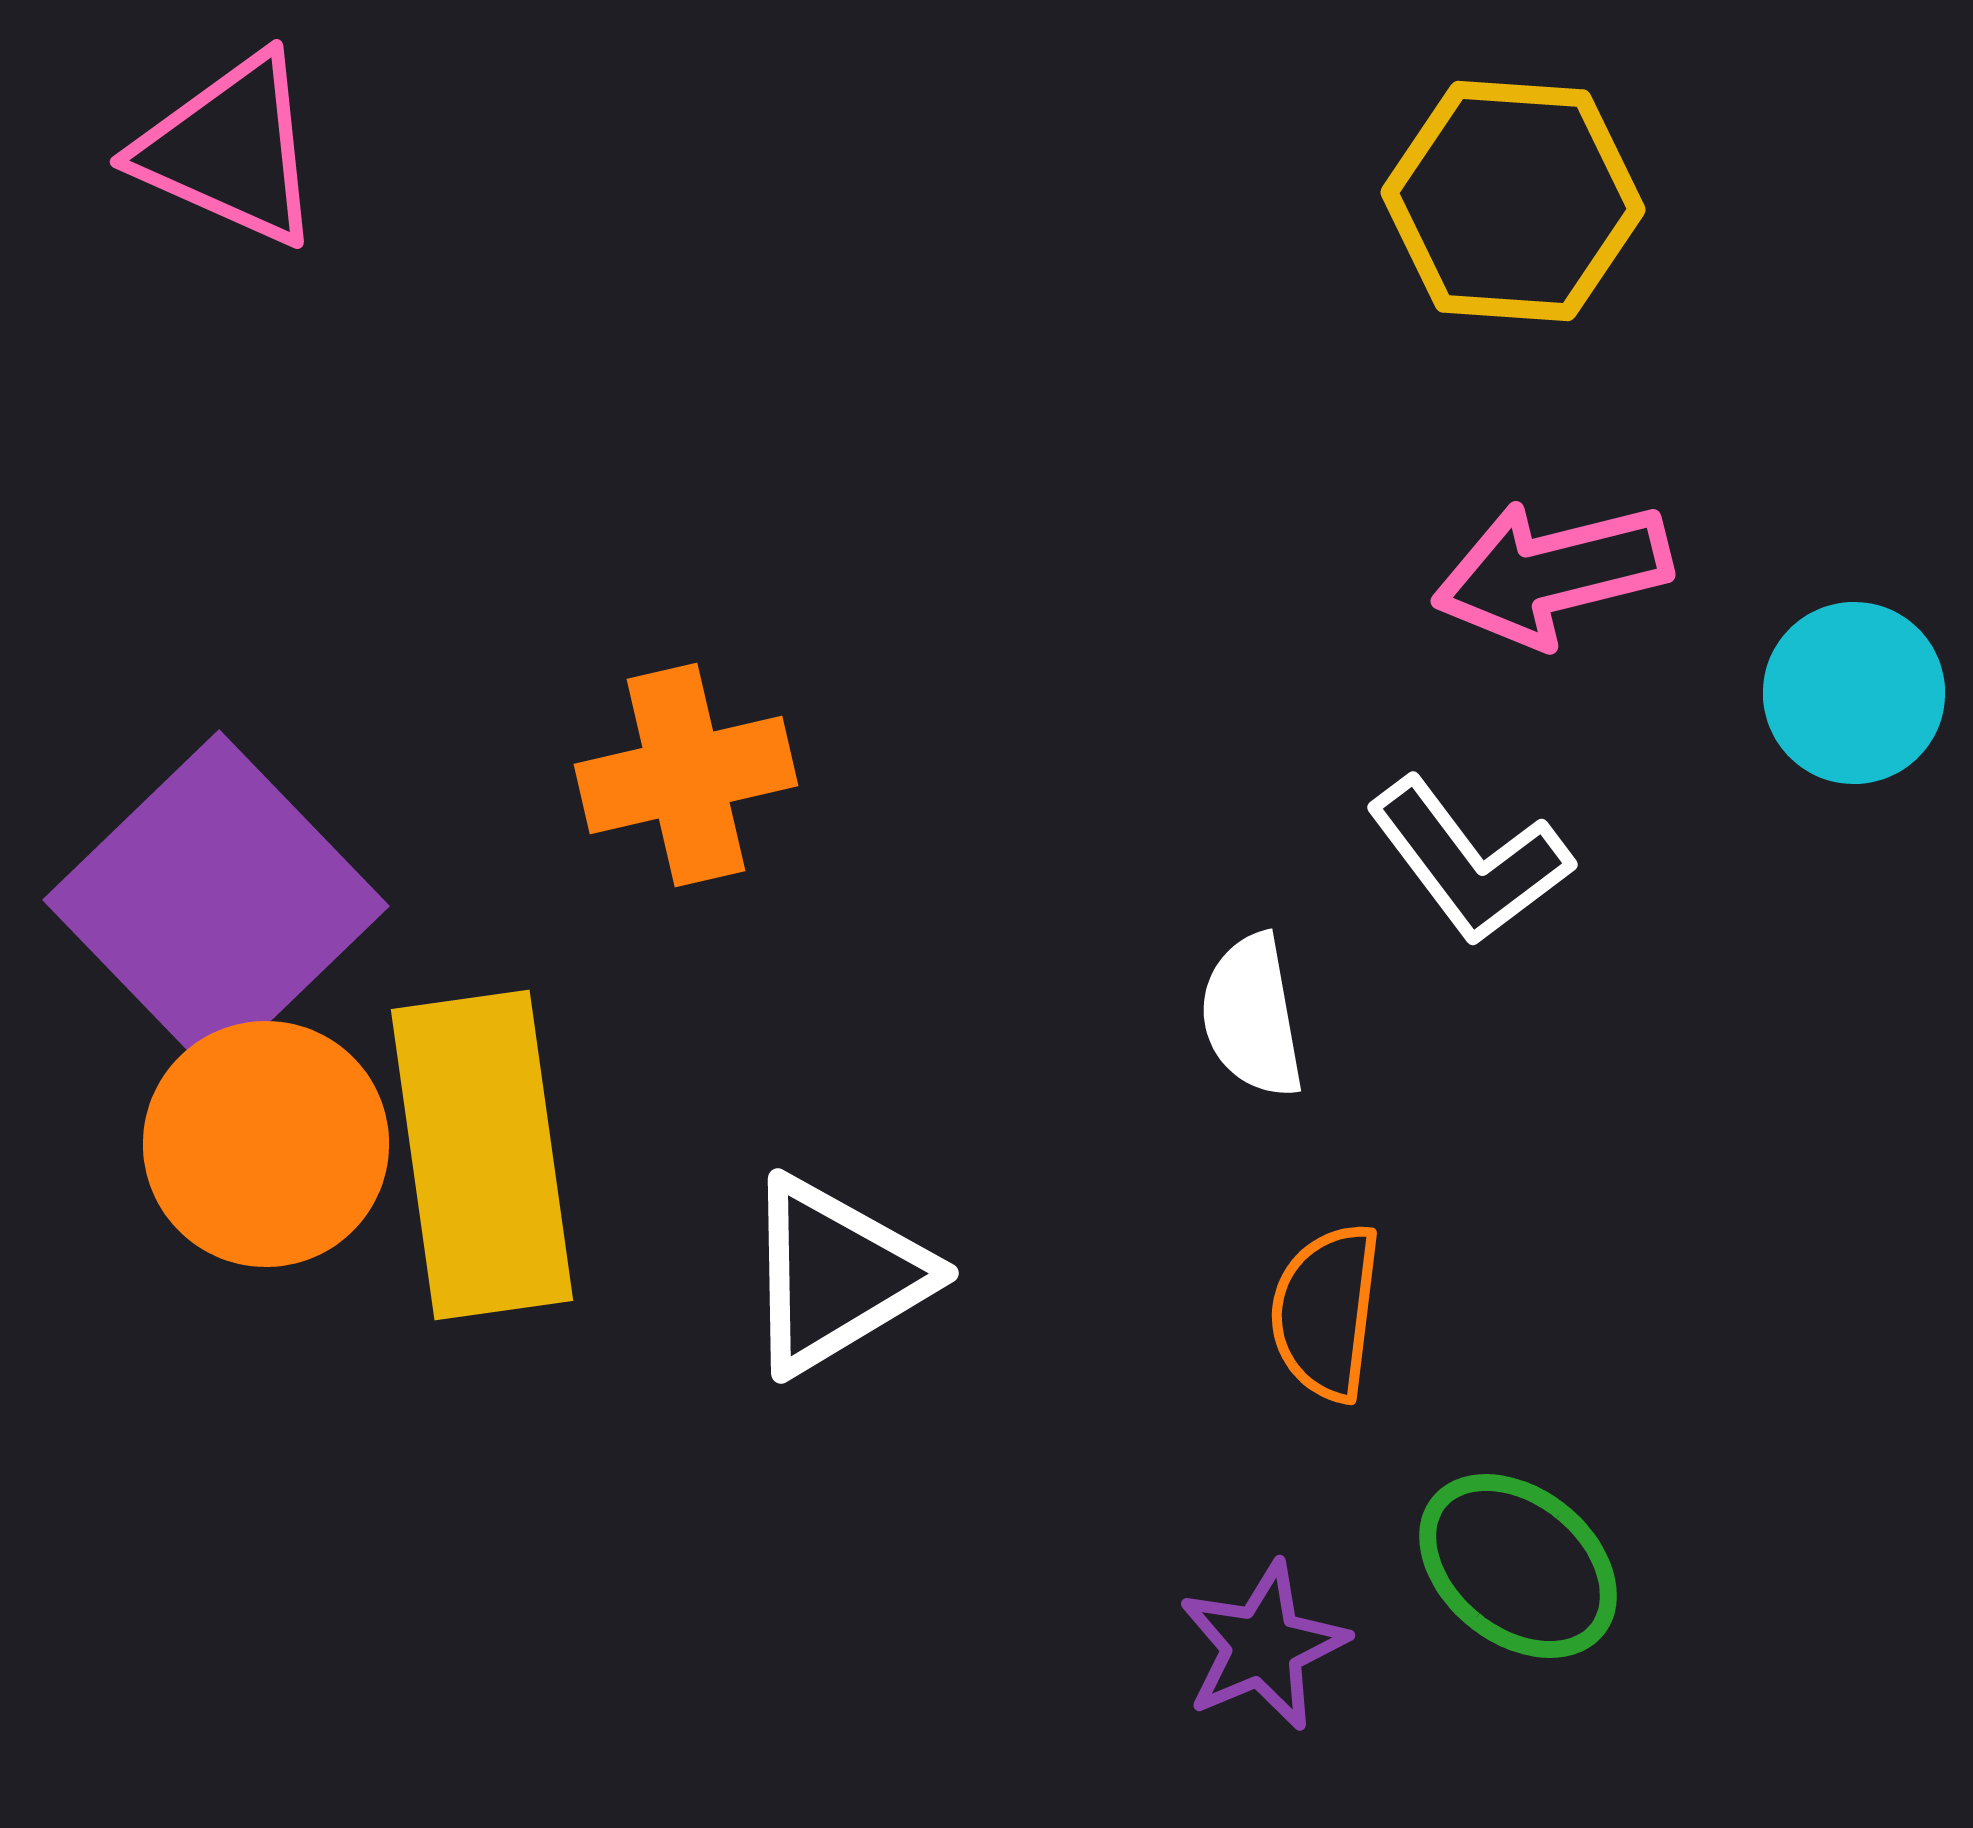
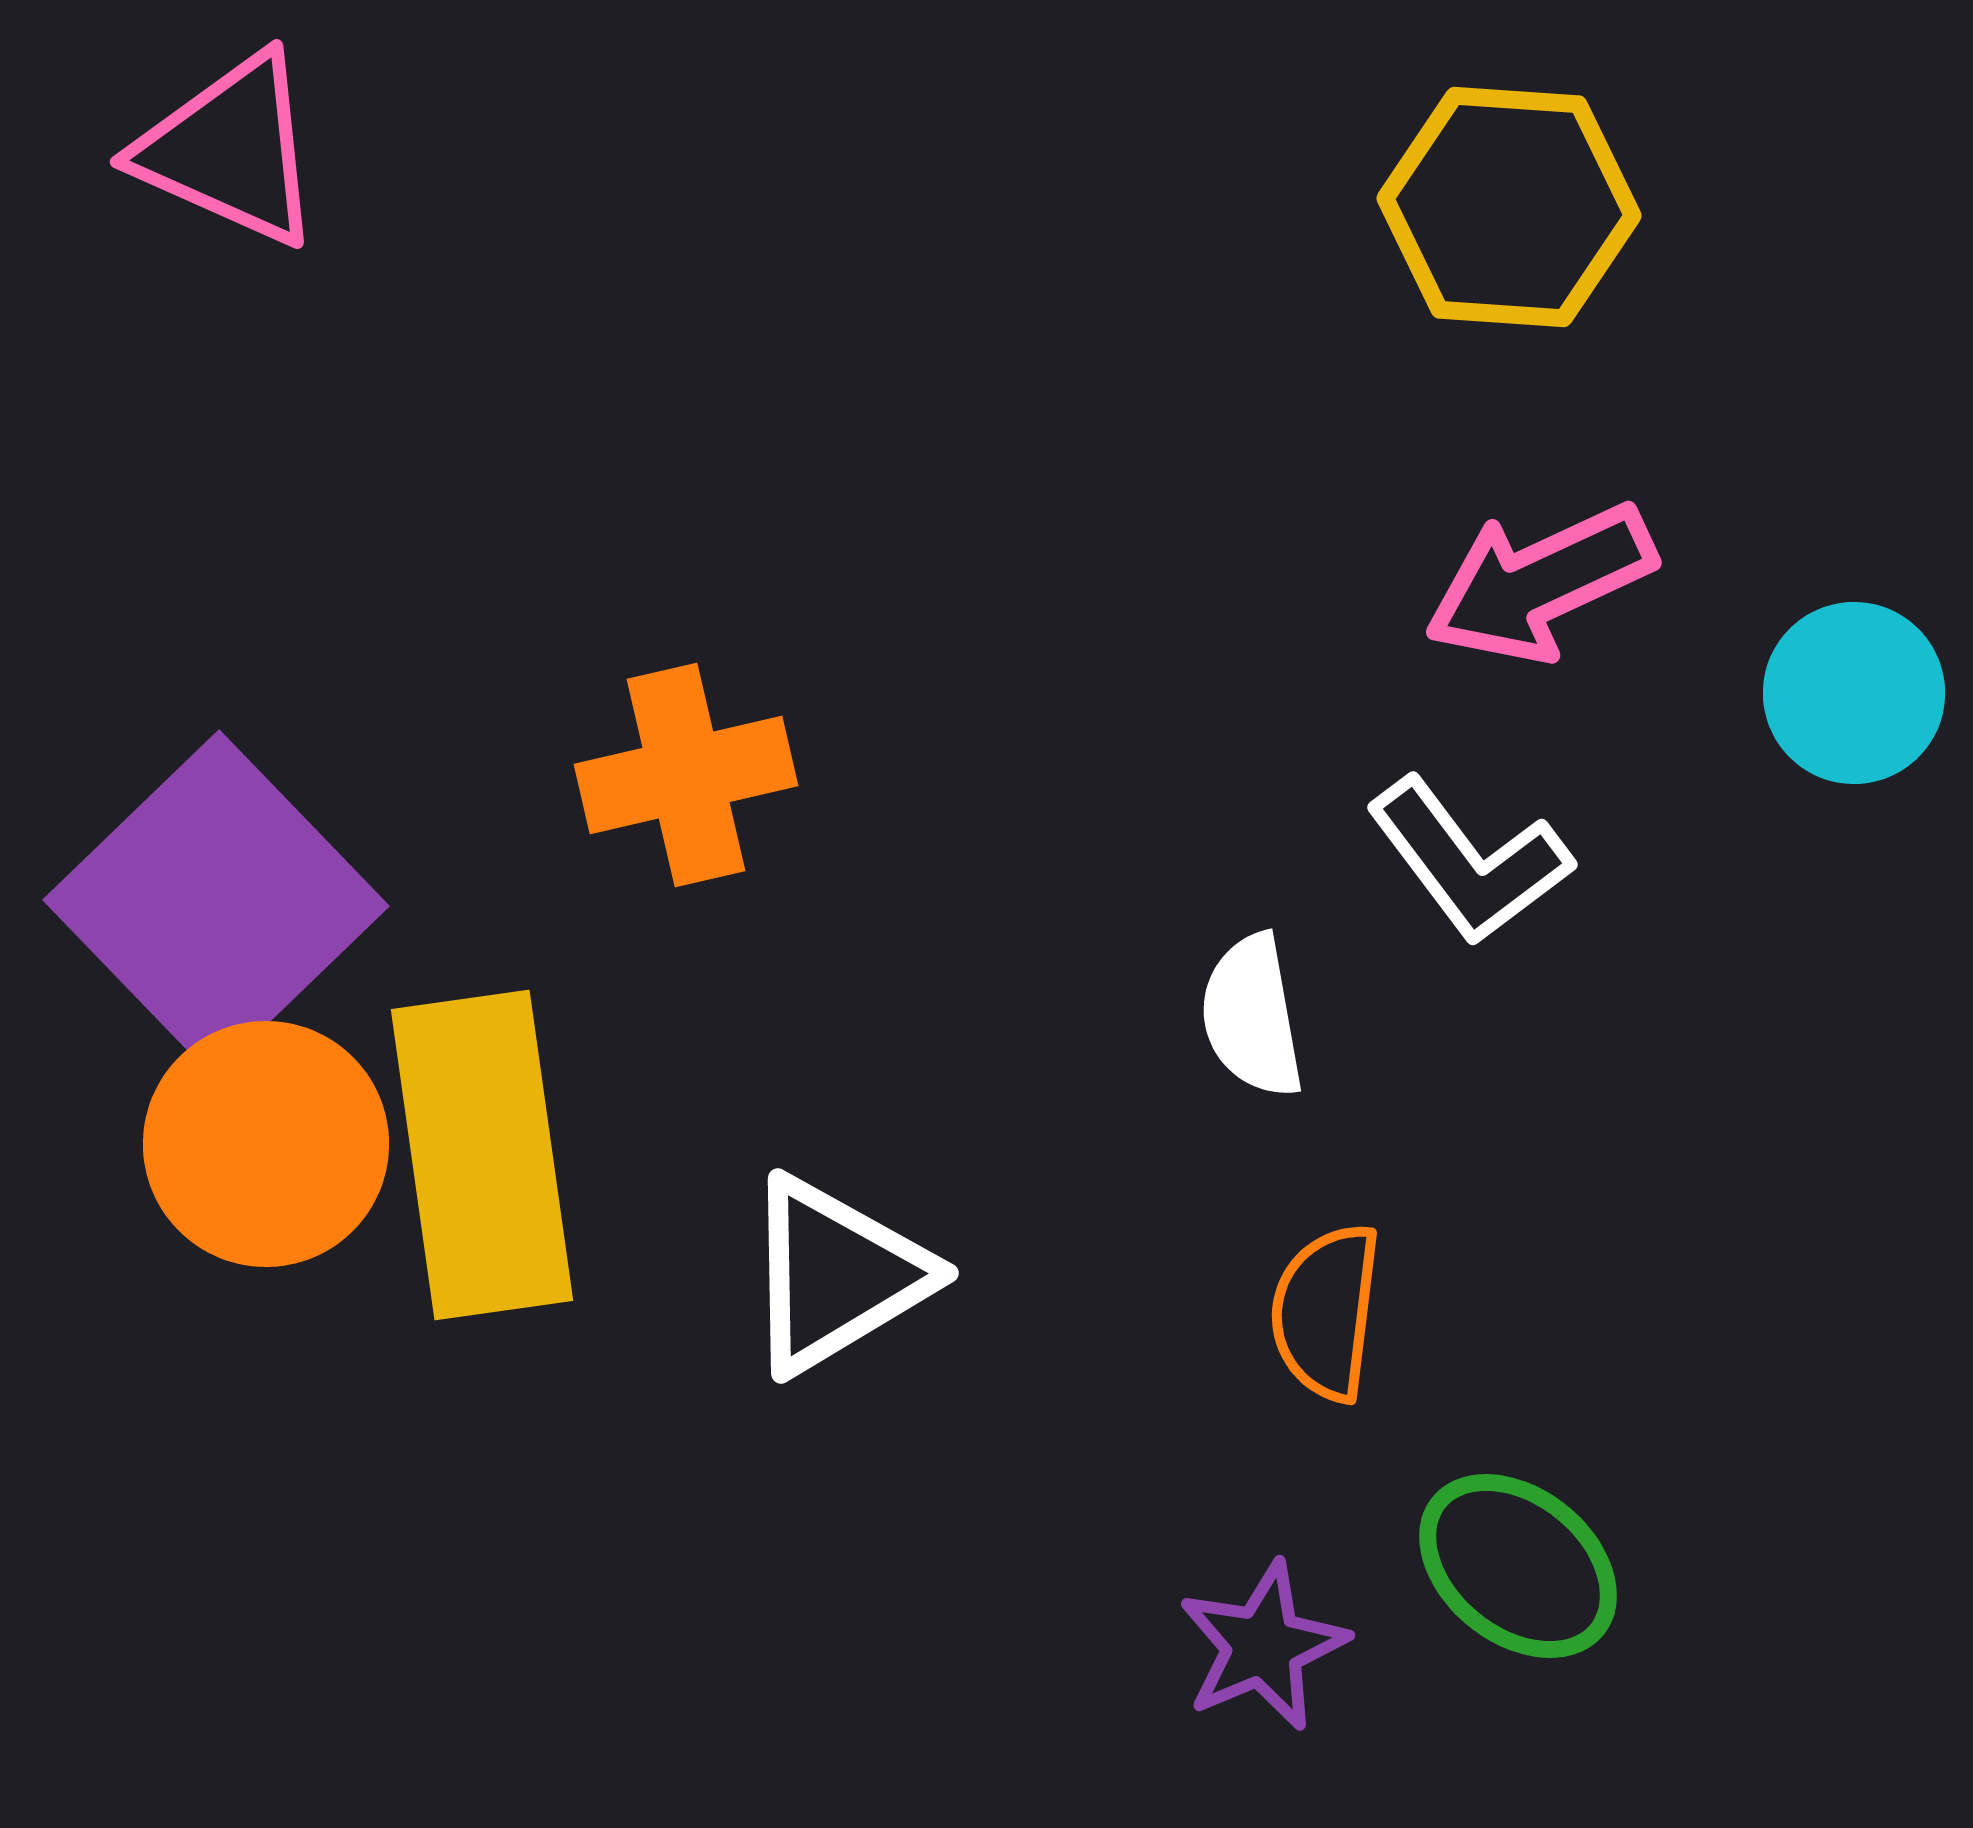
yellow hexagon: moved 4 px left, 6 px down
pink arrow: moved 12 px left, 10 px down; rotated 11 degrees counterclockwise
